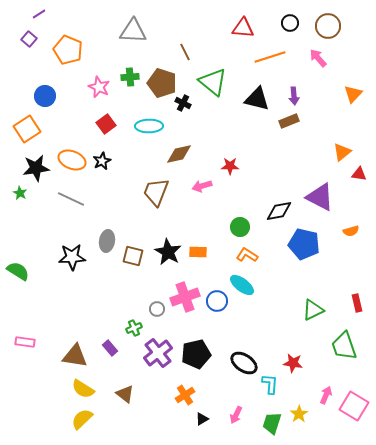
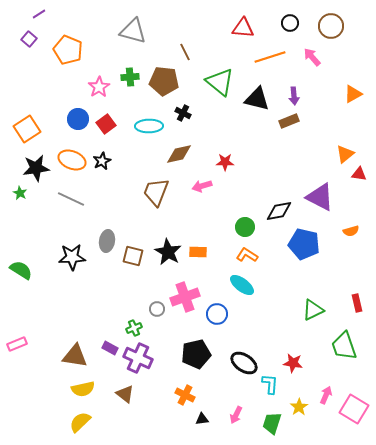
brown circle at (328, 26): moved 3 px right
gray triangle at (133, 31): rotated 12 degrees clockwise
pink arrow at (318, 58): moved 6 px left, 1 px up
green triangle at (213, 82): moved 7 px right
brown pentagon at (162, 83): moved 2 px right, 2 px up; rotated 12 degrees counterclockwise
pink star at (99, 87): rotated 15 degrees clockwise
orange triangle at (353, 94): rotated 18 degrees clockwise
blue circle at (45, 96): moved 33 px right, 23 px down
black cross at (183, 103): moved 10 px down
orange triangle at (342, 152): moved 3 px right, 2 px down
red star at (230, 166): moved 5 px left, 4 px up
green circle at (240, 227): moved 5 px right
green semicircle at (18, 271): moved 3 px right, 1 px up
blue circle at (217, 301): moved 13 px down
pink rectangle at (25, 342): moved 8 px left, 2 px down; rotated 30 degrees counterclockwise
purple rectangle at (110, 348): rotated 21 degrees counterclockwise
purple cross at (158, 353): moved 20 px left, 5 px down; rotated 28 degrees counterclockwise
yellow semicircle at (83, 389): rotated 45 degrees counterclockwise
orange cross at (185, 395): rotated 30 degrees counterclockwise
pink square at (354, 406): moved 3 px down
yellow star at (299, 414): moved 7 px up
yellow semicircle at (82, 419): moved 2 px left, 3 px down
black triangle at (202, 419): rotated 24 degrees clockwise
